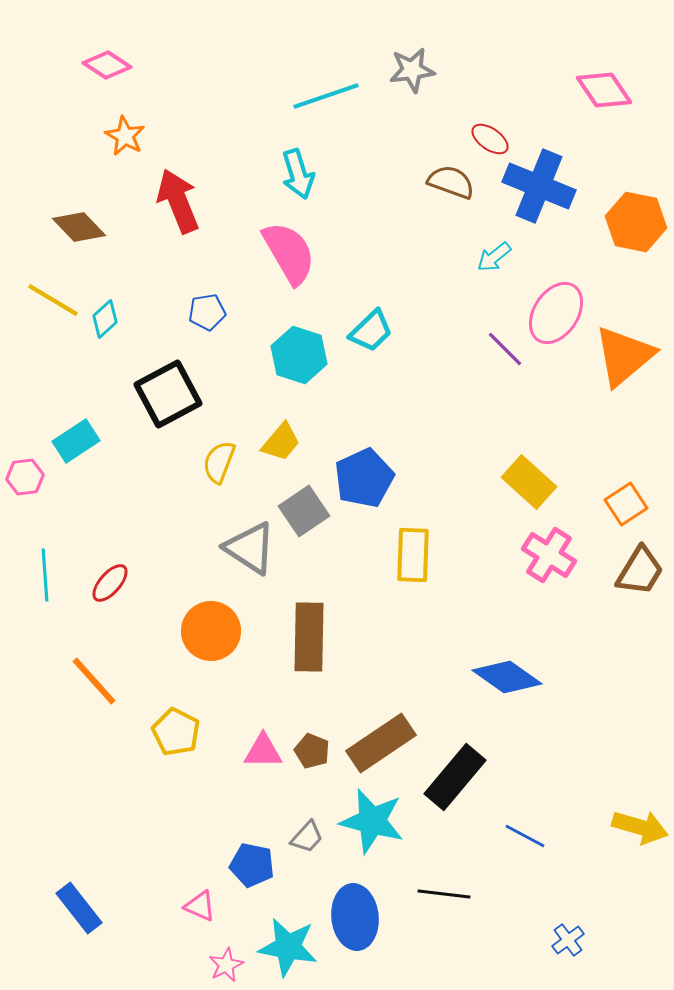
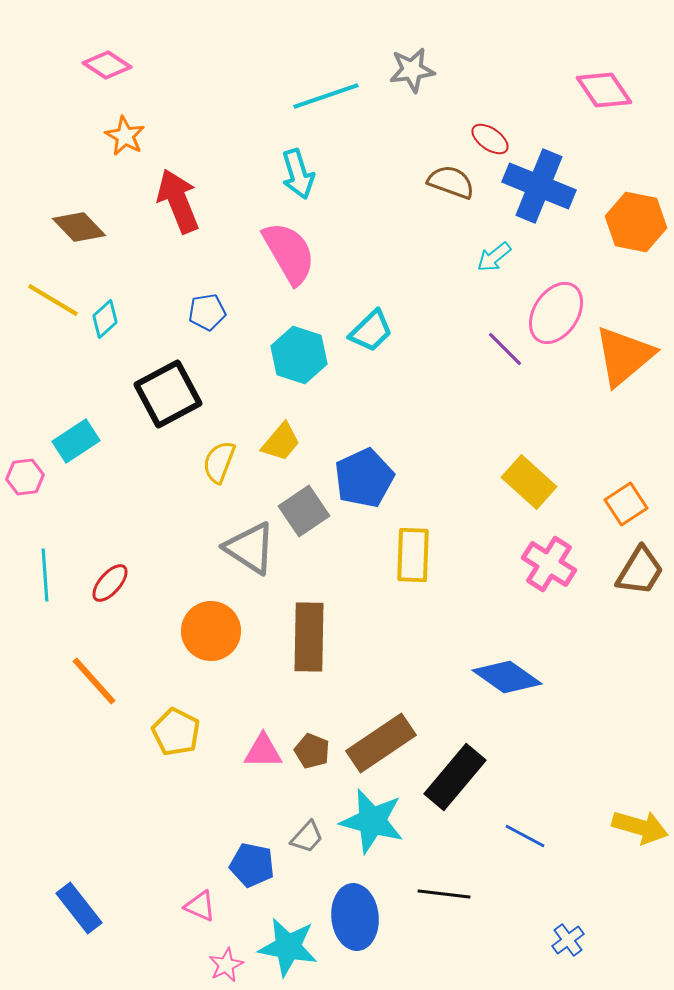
pink cross at (549, 555): moved 9 px down
